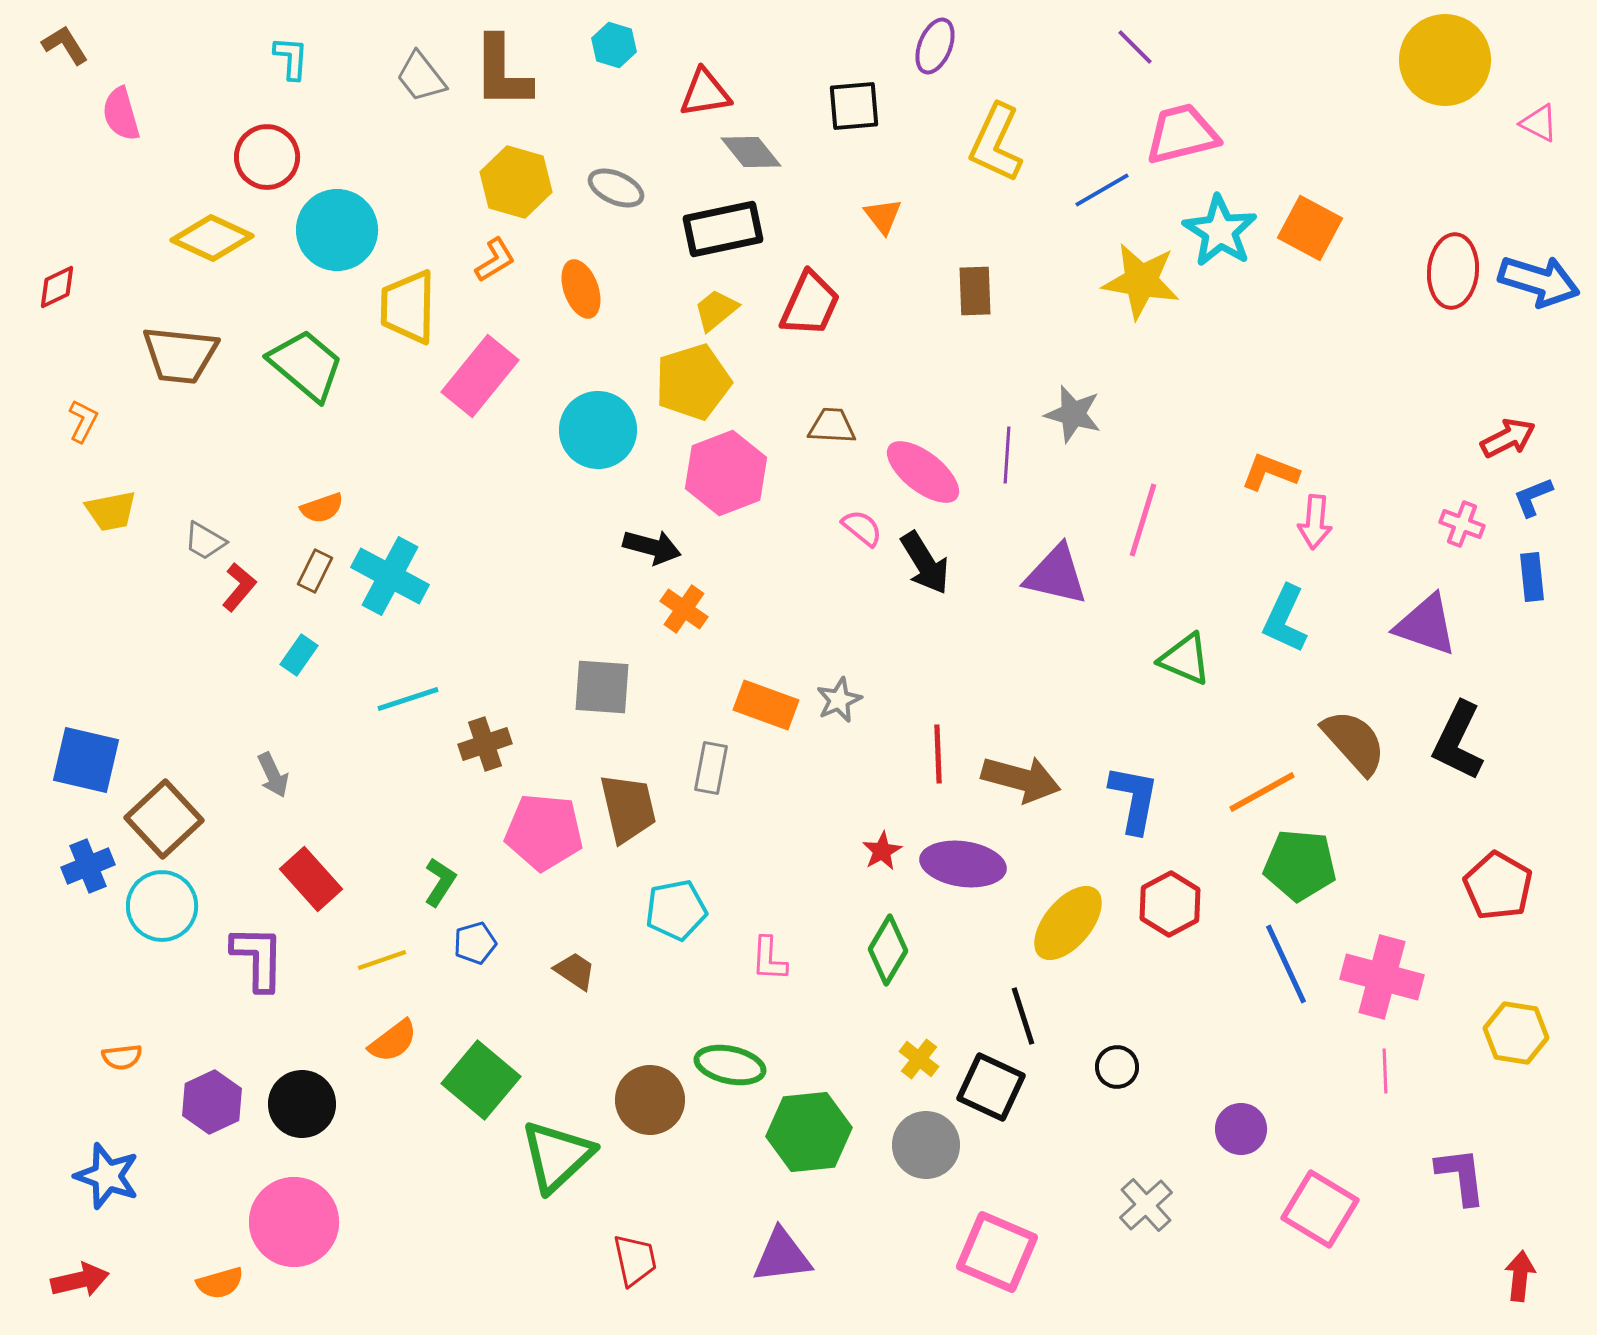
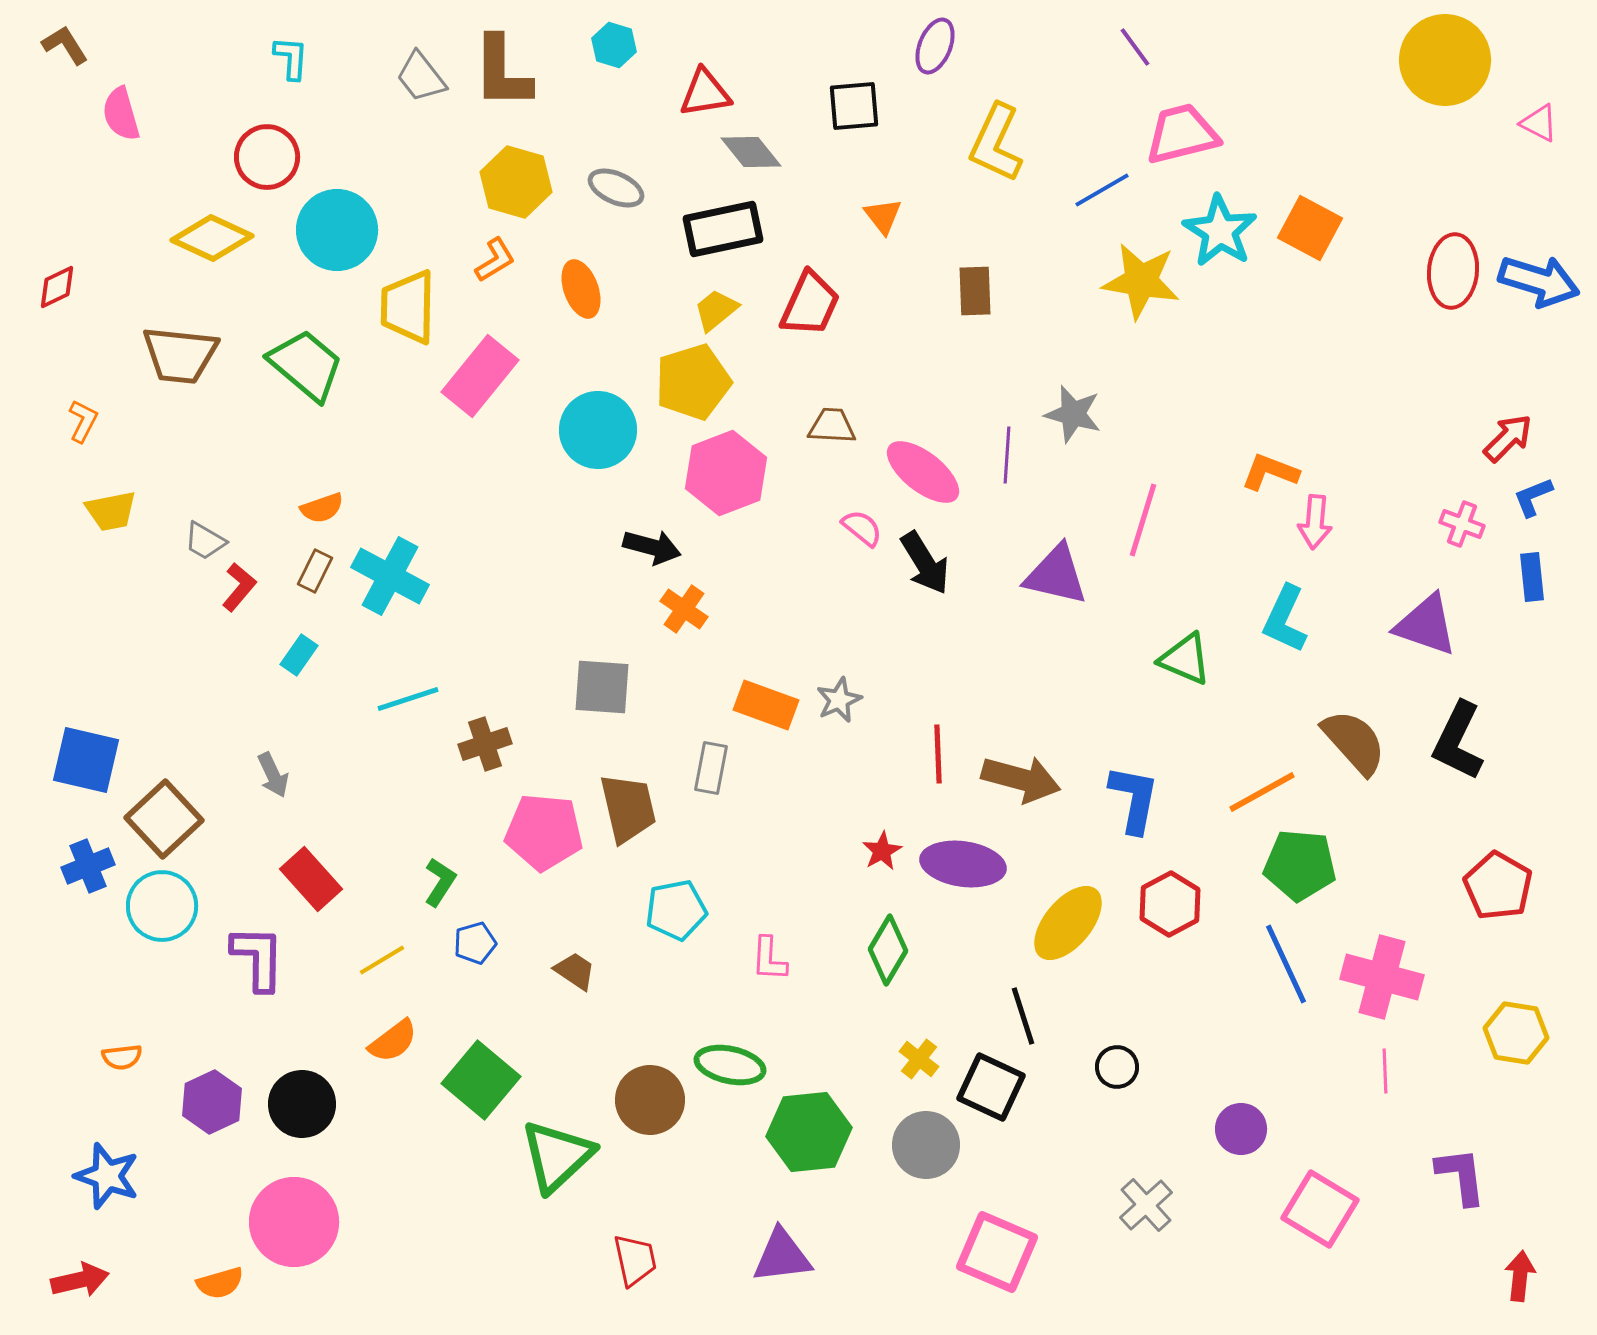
purple line at (1135, 47): rotated 9 degrees clockwise
red arrow at (1508, 438): rotated 18 degrees counterclockwise
yellow line at (382, 960): rotated 12 degrees counterclockwise
